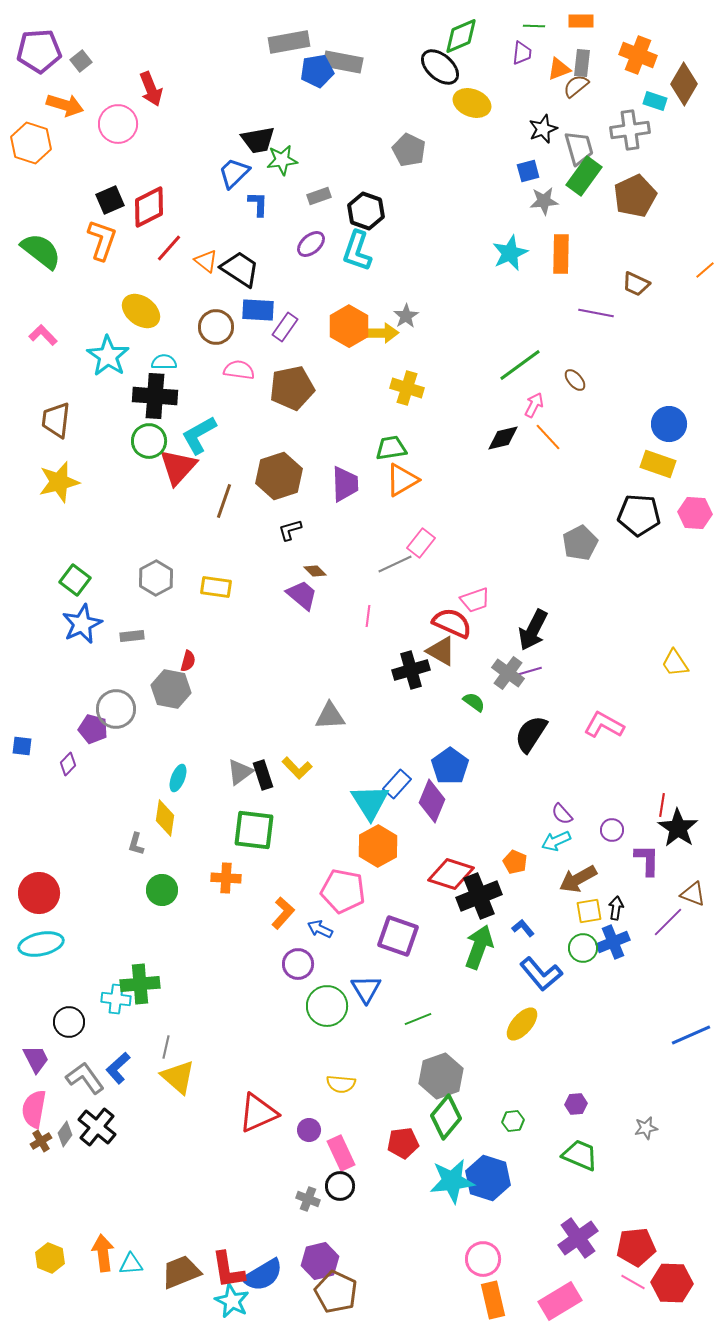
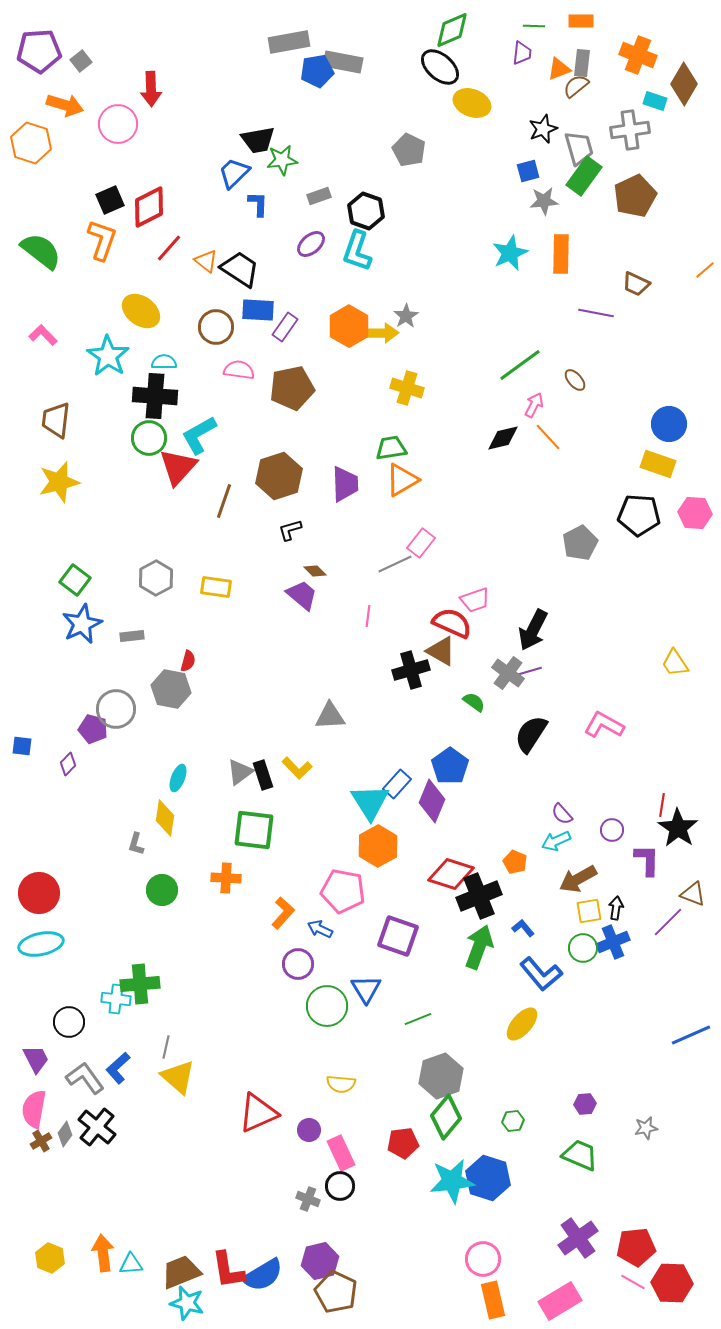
green diamond at (461, 36): moved 9 px left, 6 px up
red arrow at (151, 89): rotated 20 degrees clockwise
green circle at (149, 441): moved 3 px up
purple hexagon at (576, 1104): moved 9 px right
cyan star at (232, 1301): moved 45 px left, 2 px down; rotated 12 degrees counterclockwise
